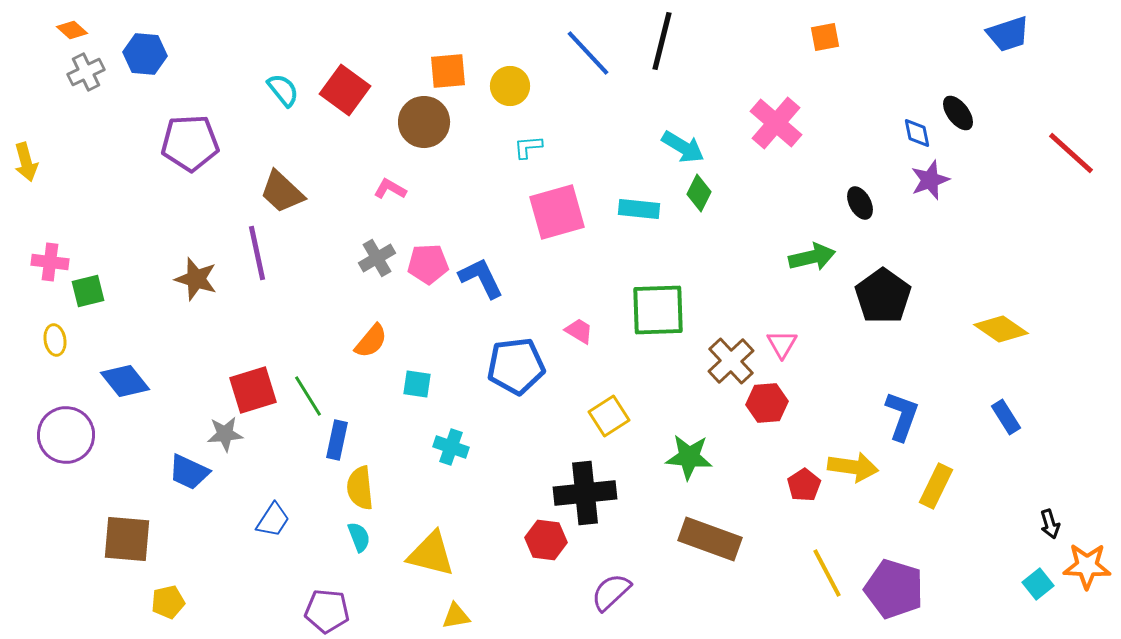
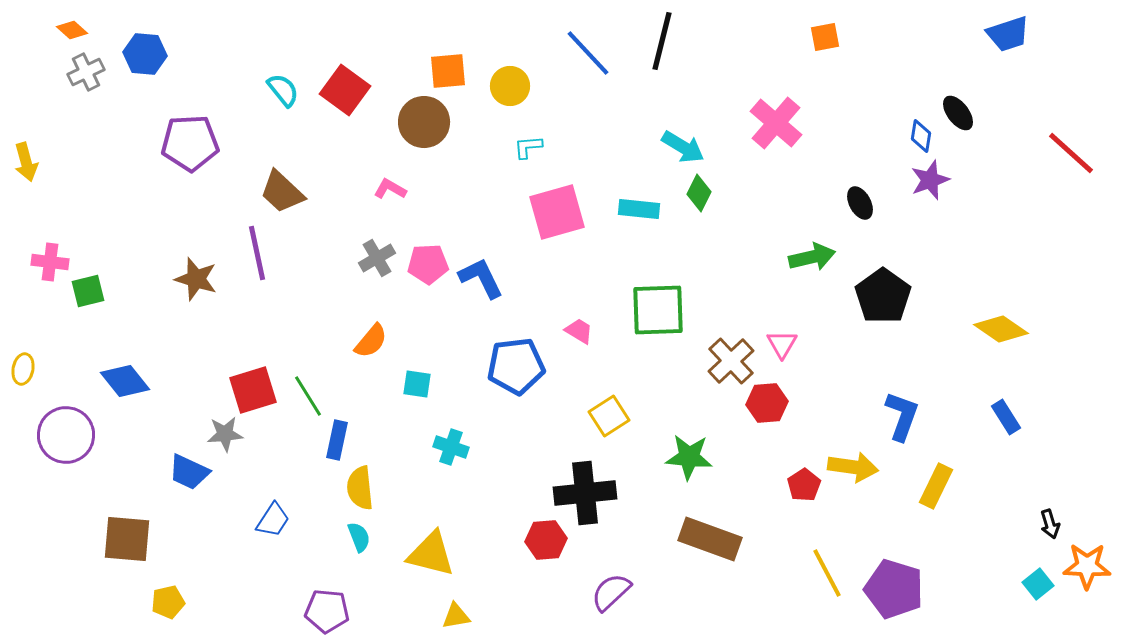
blue diamond at (917, 133): moved 4 px right, 3 px down; rotated 20 degrees clockwise
yellow ellipse at (55, 340): moved 32 px left, 29 px down; rotated 20 degrees clockwise
red hexagon at (546, 540): rotated 12 degrees counterclockwise
